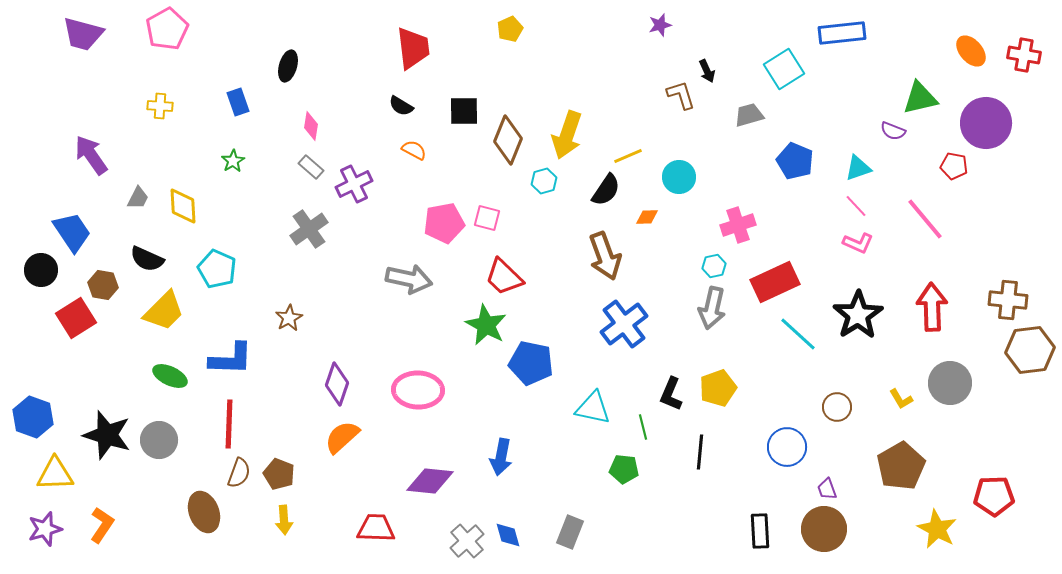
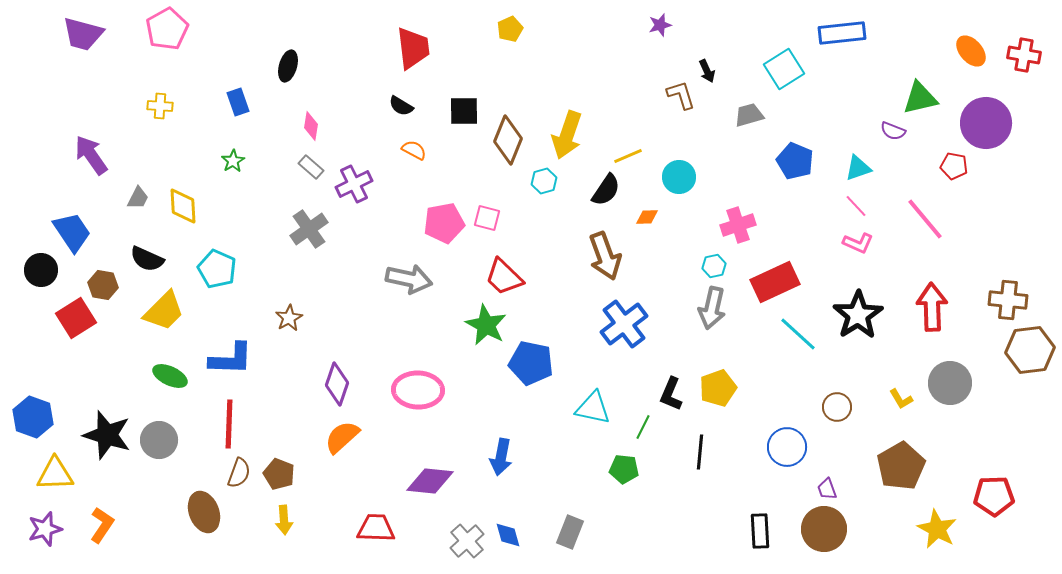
green line at (643, 427): rotated 40 degrees clockwise
